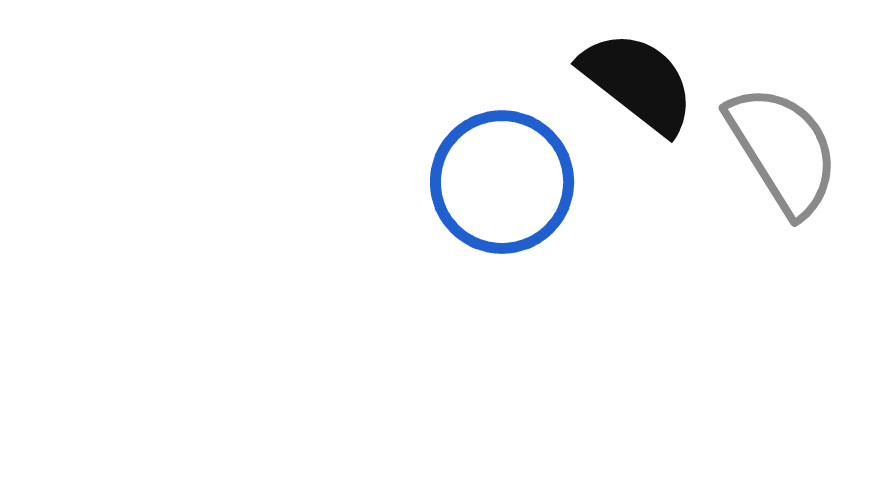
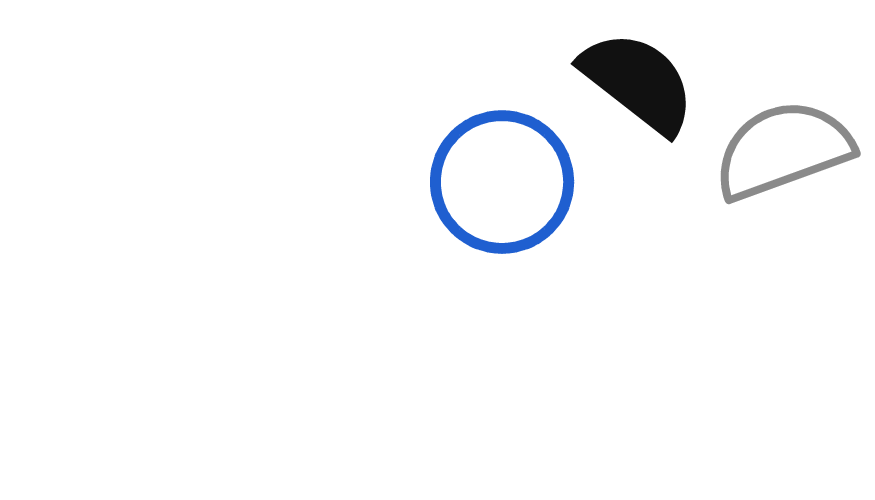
gray semicircle: rotated 78 degrees counterclockwise
